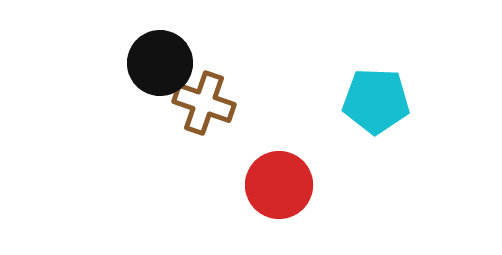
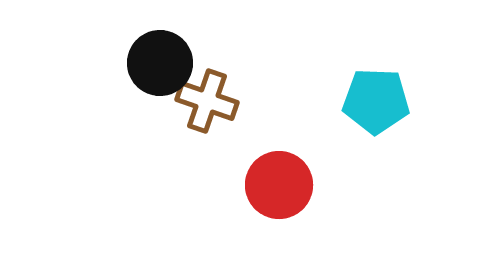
brown cross: moved 3 px right, 2 px up
